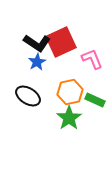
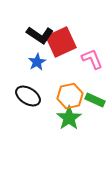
black L-shape: moved 3 px right, 8 px up
orange hexagon: moved 4 px down
